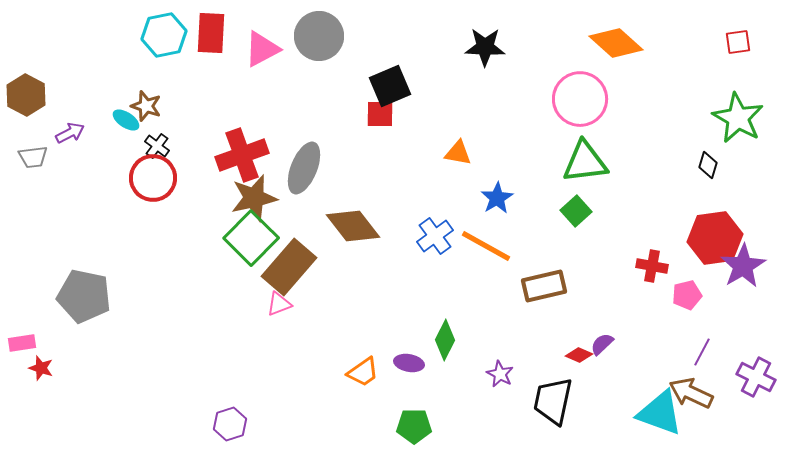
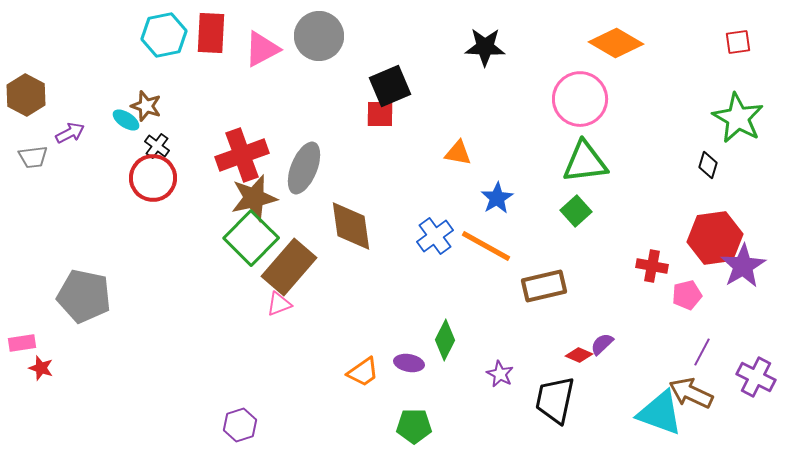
orange diamond at (616, 43): rotated 12 degrees counterclockwise
brown diamond at (353, 226): moved 2 px left; rotated 30 degrees clockwise
black trapezoid at (553, 401): moved 2 px right, 1 px up
purple hexagon at (230, 424): moved 10 px right, 1 px down
